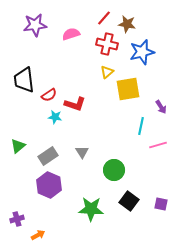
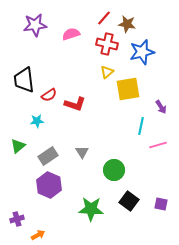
cyan star: moved 18 px left, 4 px down; rotated 16 degrees counterclockwise
